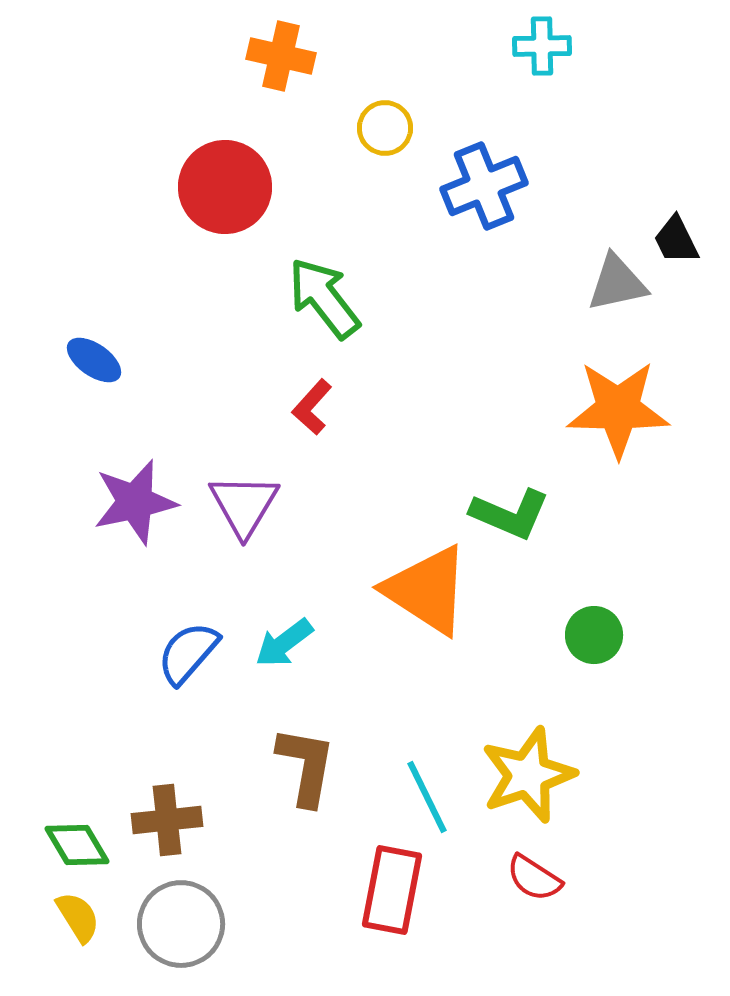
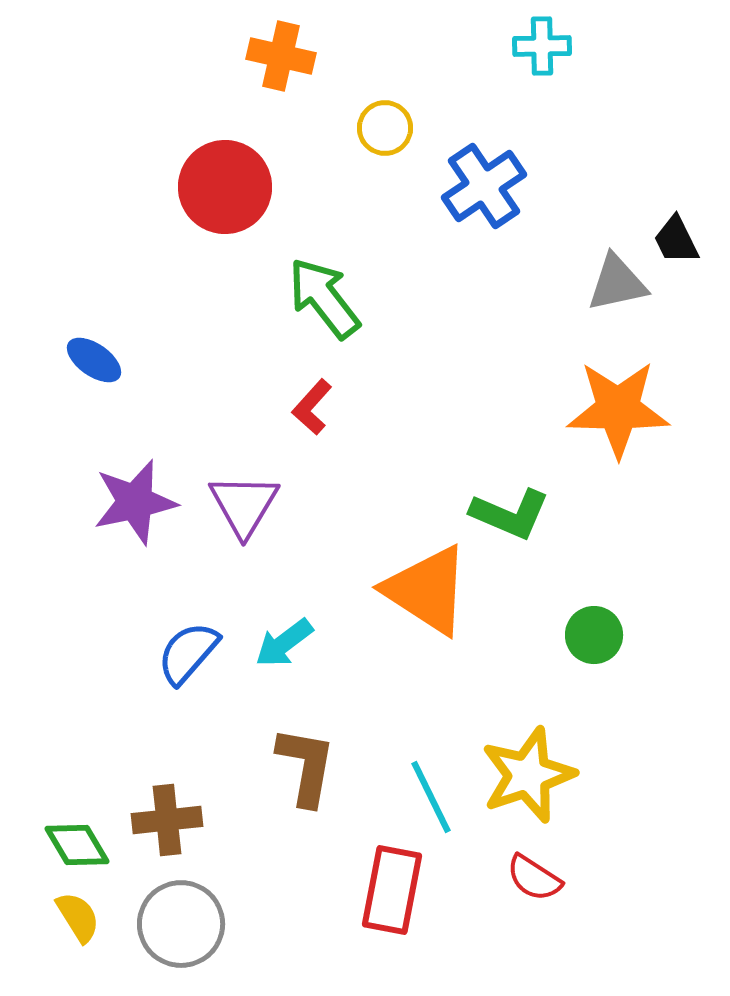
blue cross: rotated 12 degrees counterclockwise
cyan line: moved 4 px right
